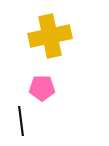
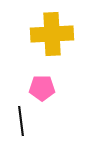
yellow cross: moved 2 px right, 2 px up; rotated 9 degrees clockwise
